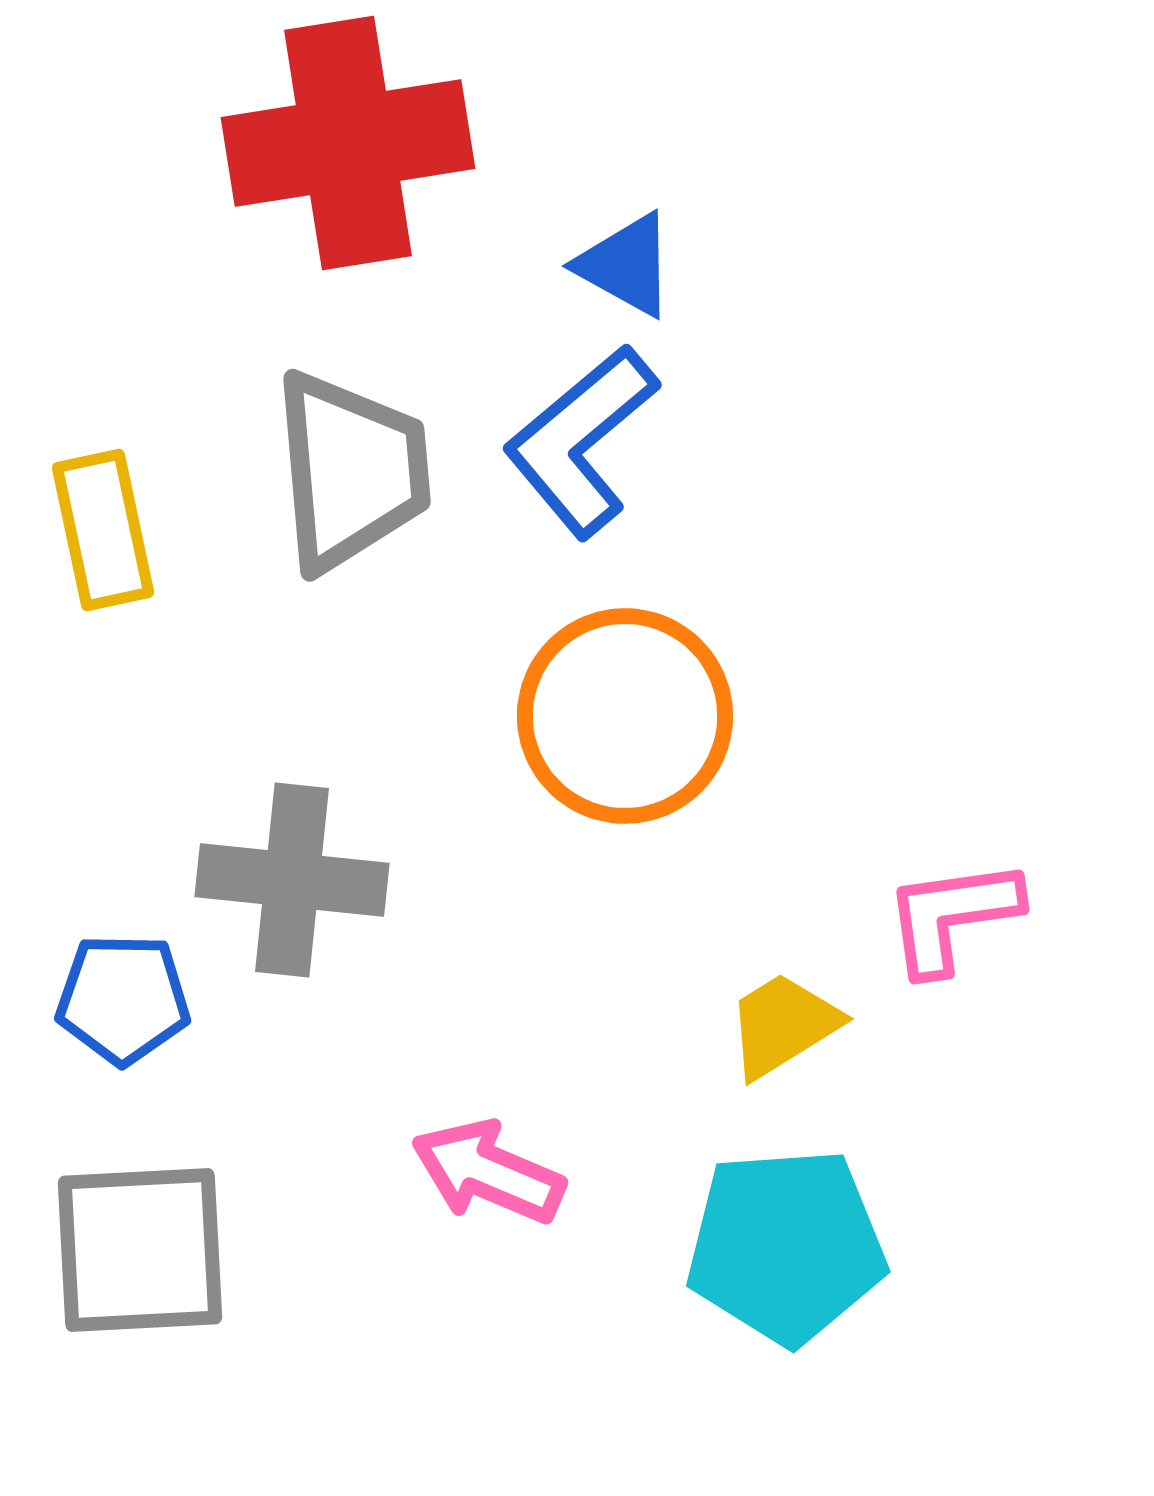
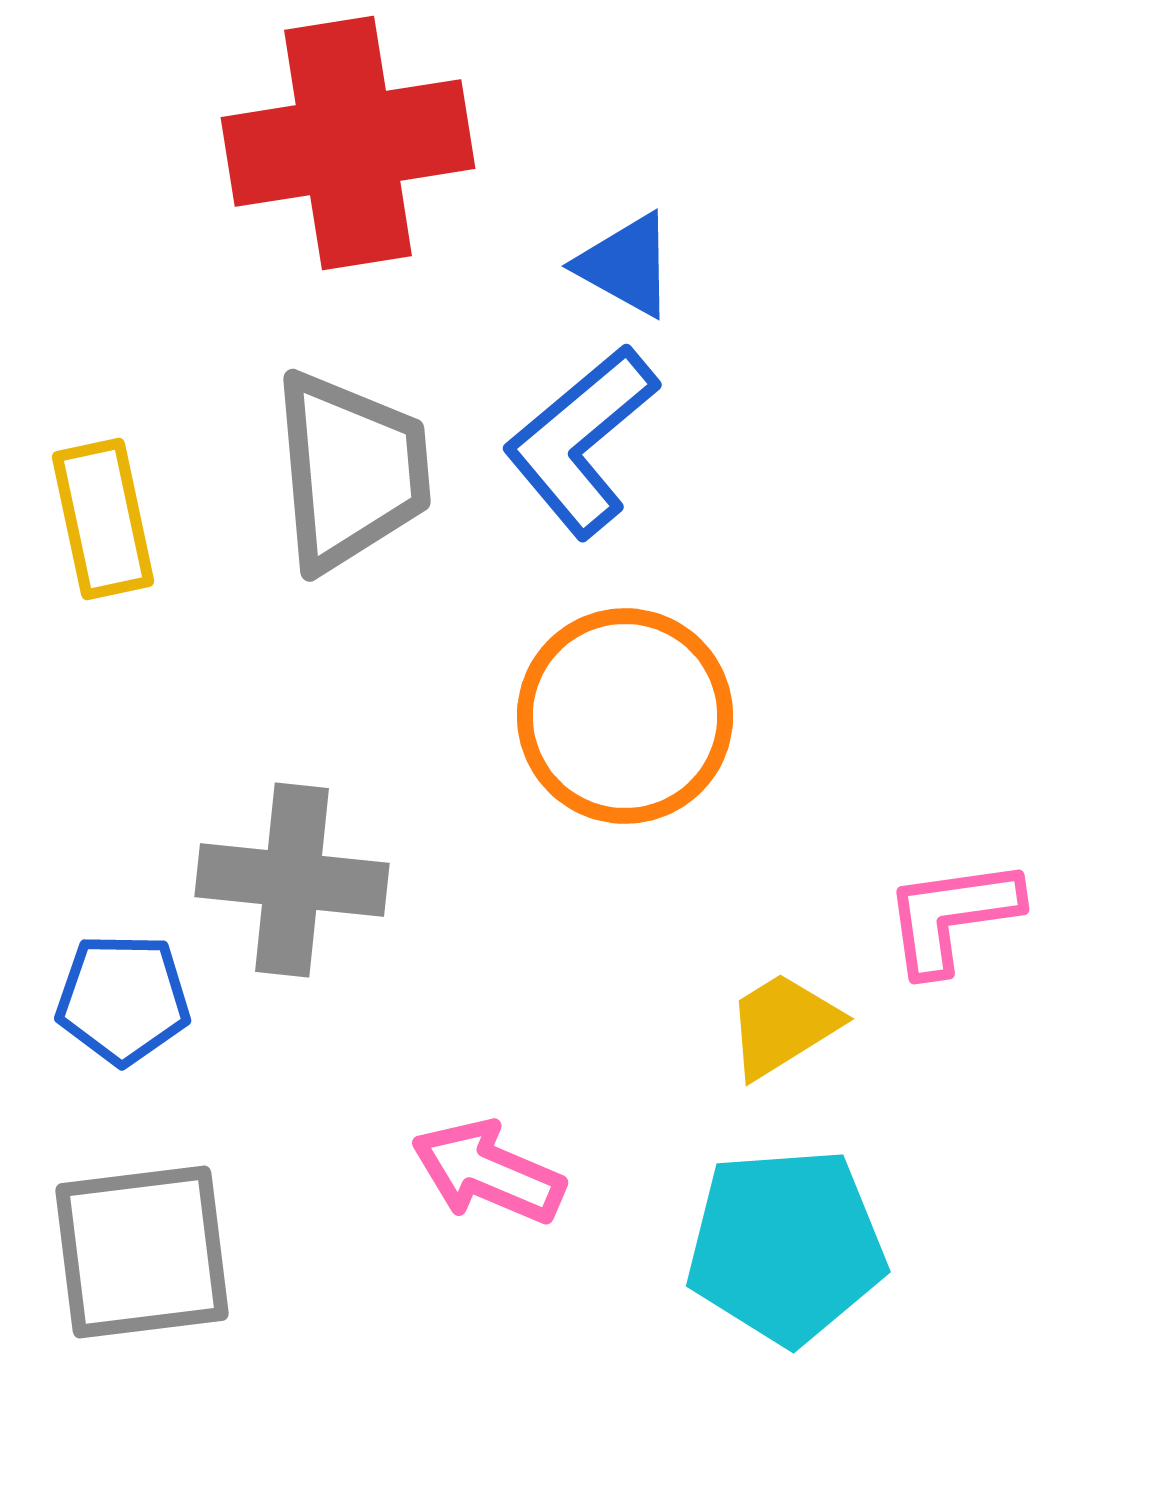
yellow rectangle: moved 11 px up
gray square: moved 2 px right, 2 px down; rotated 4 degrees counterclockwise
